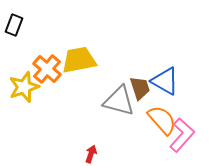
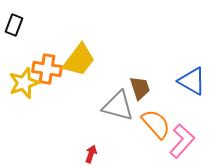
yellow trapezoid: rotated 138 degrees clockwise
orange cross: rotated 32 degrees counterclockwise
blue triangle: moved 27 px right
yellow star: moved 4 px up
gray triangle: moved 1 px left, 5 px down
orange semicircle: moved 6 px left, 4 px down
pink L-shape: moved 6 px down
